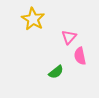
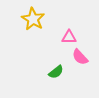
pink triangle: rotated 49 degrees clockwise
pink semicircle: moved 1 px down; rotated 30 degrees counterclockwise
